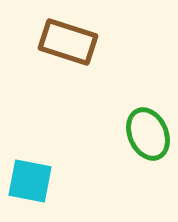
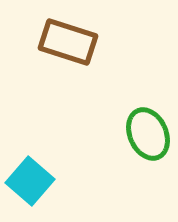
cyan square: rotated 30 degrees clockwise
